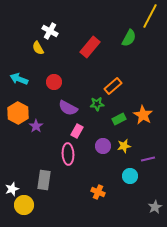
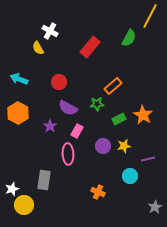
red circle: moved 5 px right
purple star: moved 14 px right
